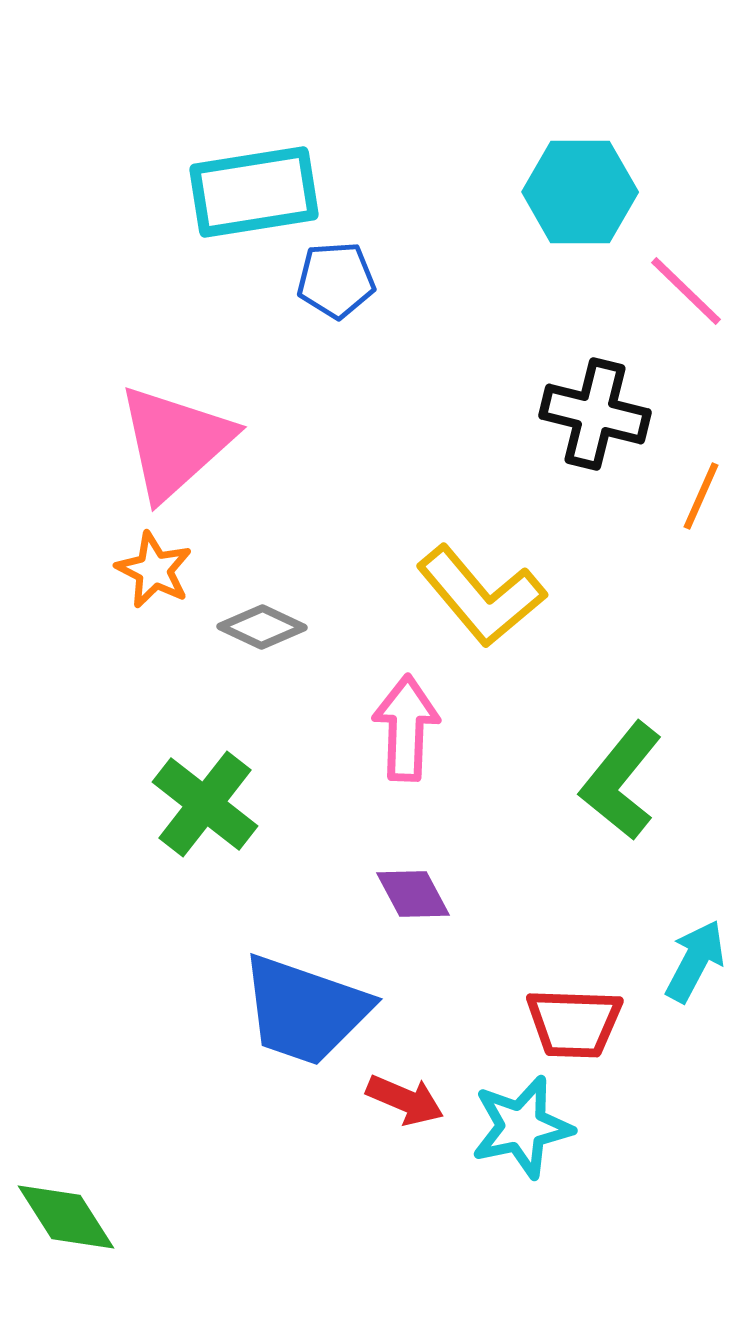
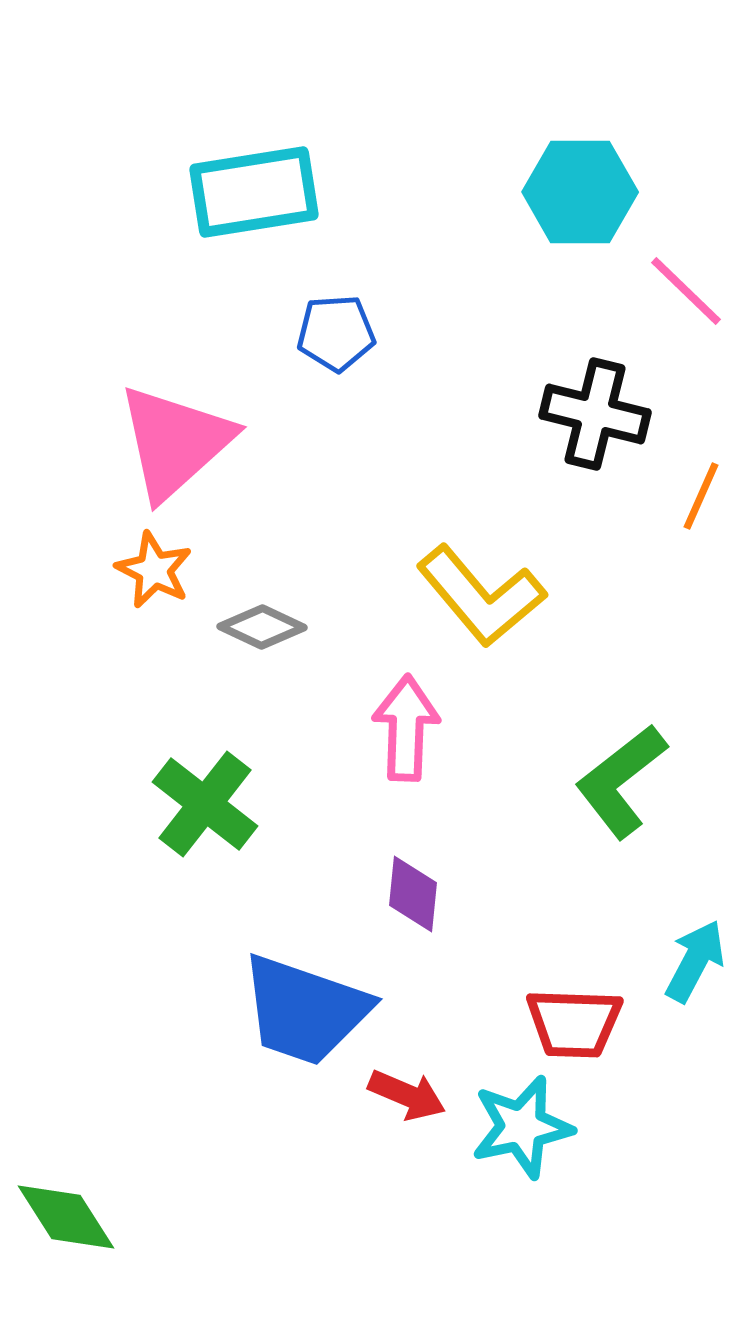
blue pentagon: moved 53 px down
green L-shape: rotated 13 degrees clockwise
purple diamond: rotated 34 degrees clockwise
red arrow: moved 2 px right, 5 px up
